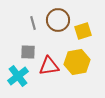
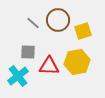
gray line: rotated 32 degrees counterclockwise
red triangle: rotated 10 degrees clockwise
